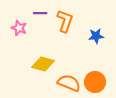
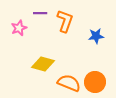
pink star: rotated 28 degrees clockwise
